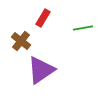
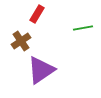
red rectangle: moved 6 px left, 4 px up
brown cross: rotated 18 degrees clockwise
